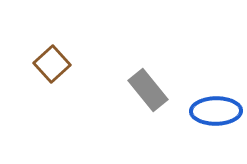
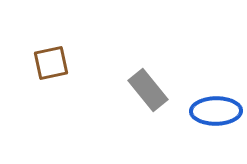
brown square: moved 1 px left, 1 px up; rotated 30 degrees clockwise
